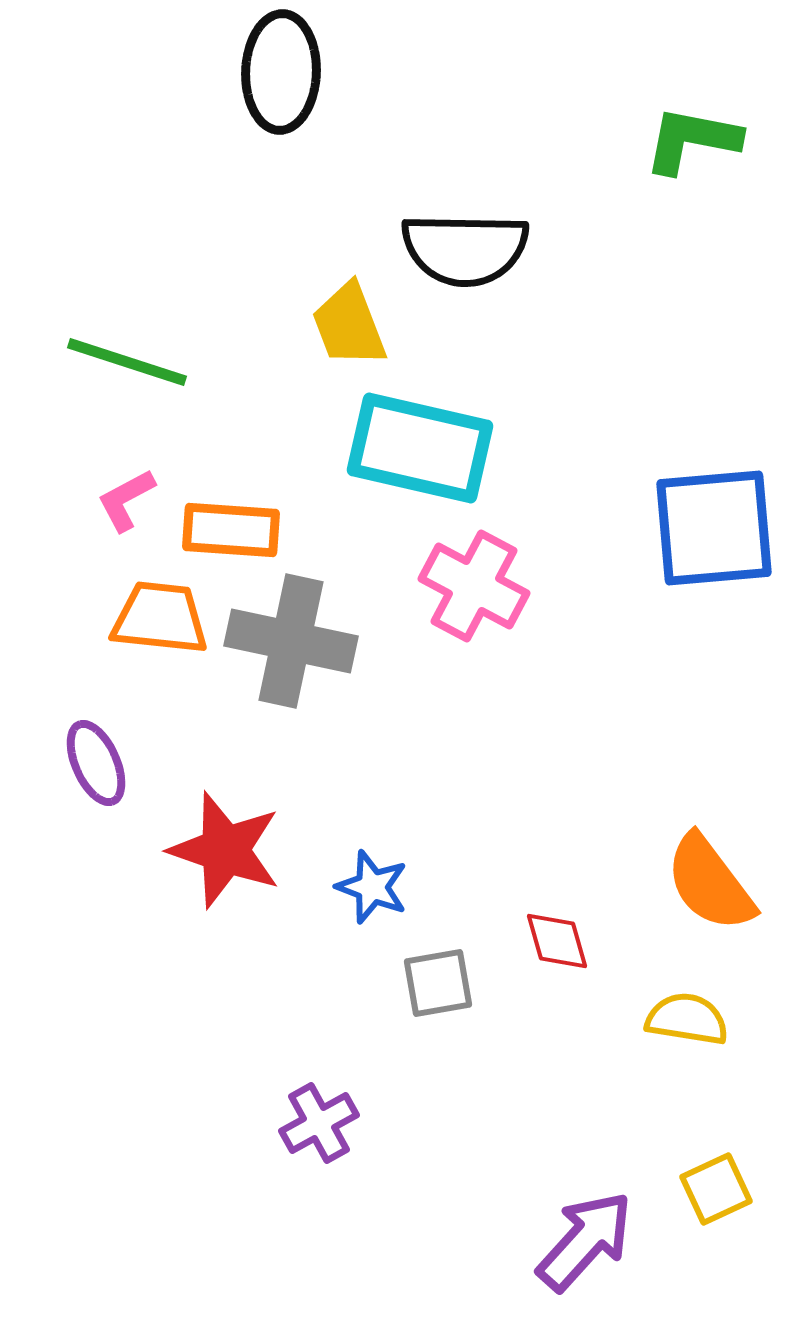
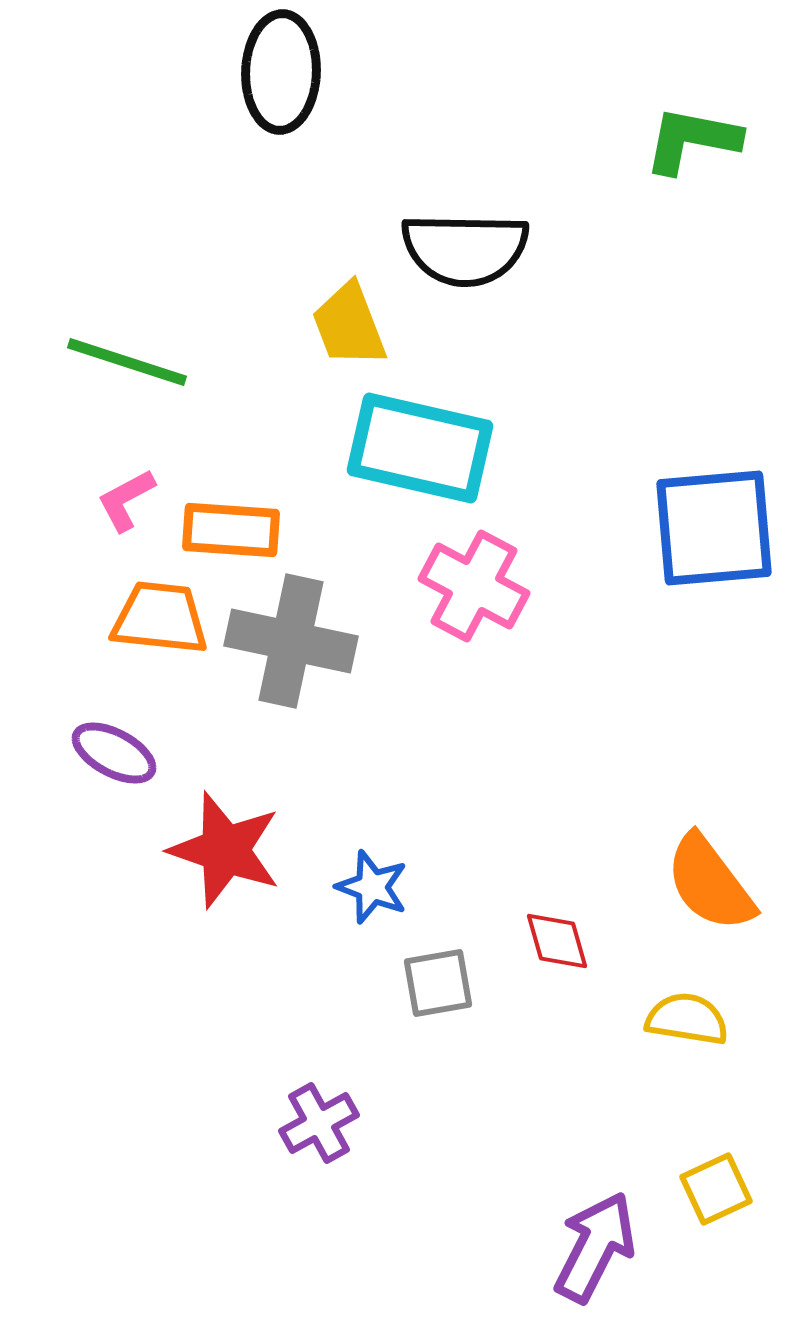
purple ellipse: moved 18 px right, 10 px up; rotated 38 degrees counterclockwise
purple arrow: moved 10 px right, 6 px down; rotated 15 degrees counterclockwise
